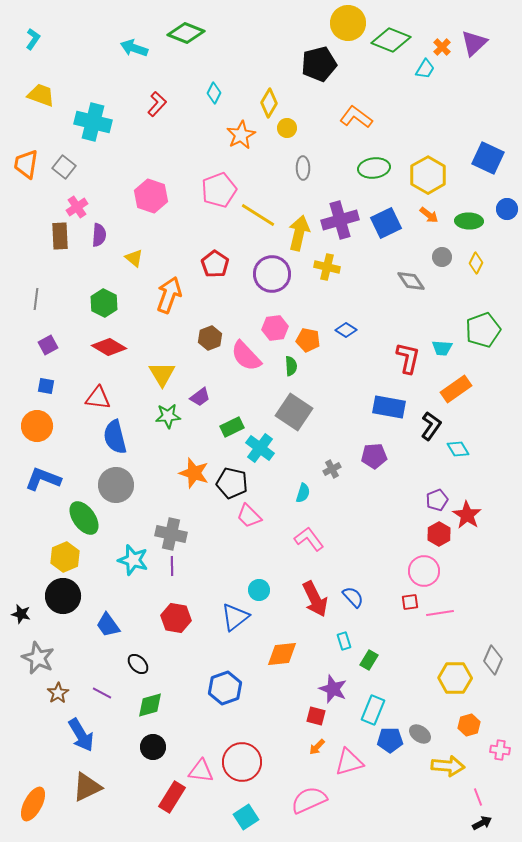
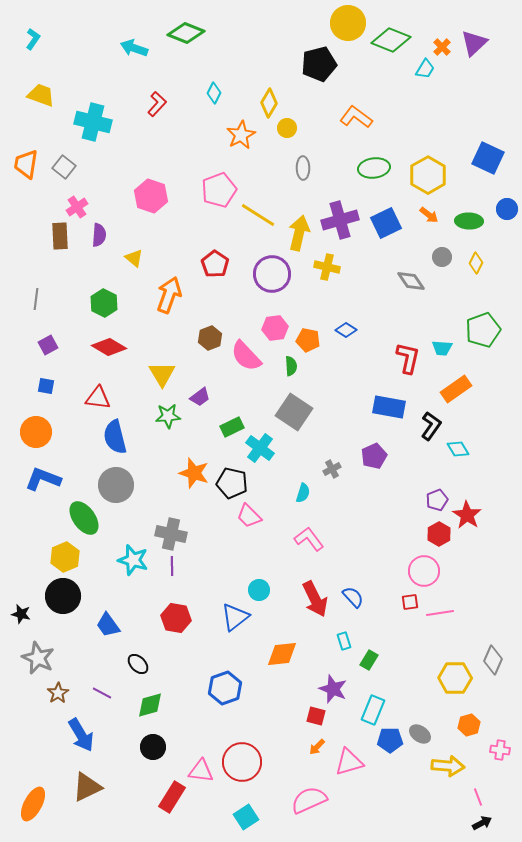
orange circle at (37, 426): moved 1 px left, 6 px down
purple pentagon at (374, 456): rotated 20 degrees counterclockwise
